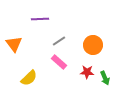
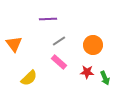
purple line: moved 8 px right
